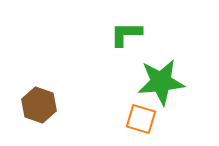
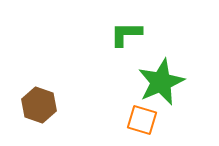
green star: rotated 18 degrees counterclockwise
orange square: moved 1 px right, 1 px down
